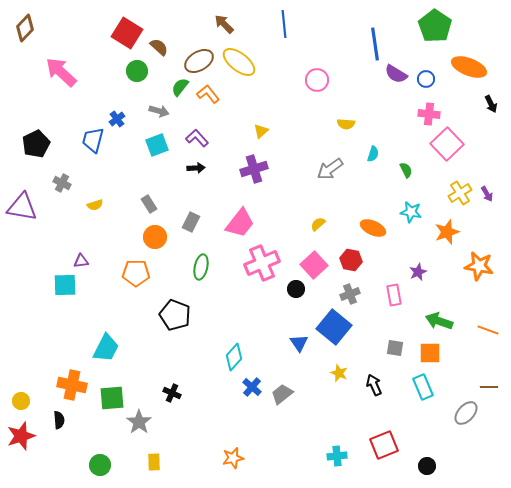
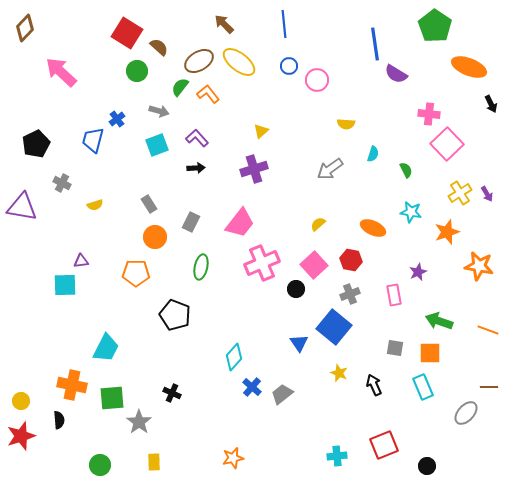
blue circle at (426, 79): moved 137 px left, 13 px up
